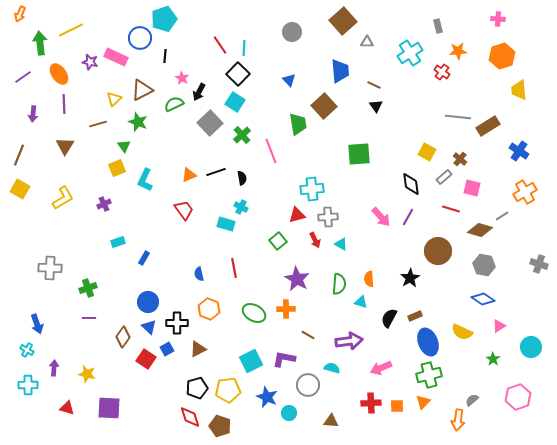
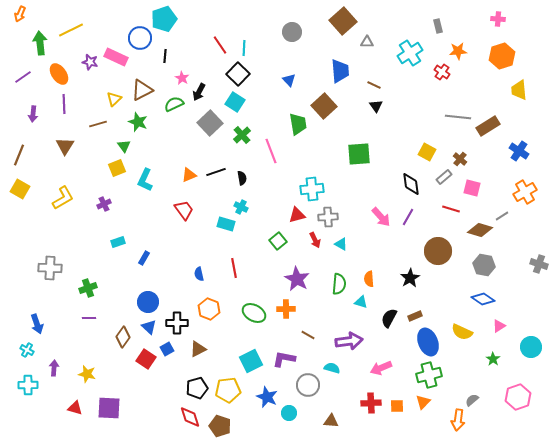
red triangle at (67, 408): moved 8 px right
